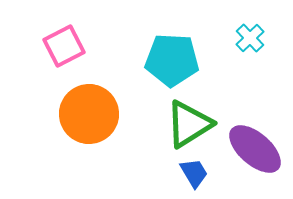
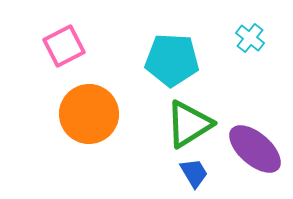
cyan cross: rotated 8 degrees counterclockwise
